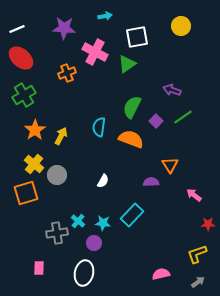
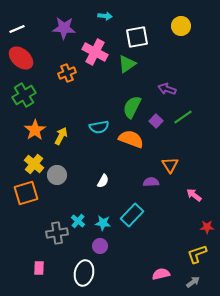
cyan arrow: rotated 16 degrees clockwise
purple arrow: moved 5 px left, 1 px up
cyan semicircle: rotated 108 degrees counterclockwise
red star: moved 1 px left, 3 px down
purple circle: moved 6 px right, 3 px down
gray arrow: moved 5 px left
